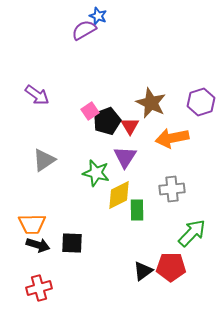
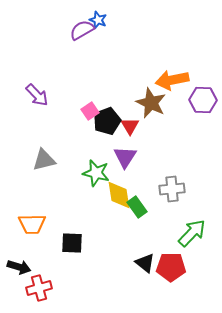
blue star: moved 4 px down
purple semicircle: moved 2 px left
purple arrow: rotated 10 degrees clockwise
purple hexagon: moved 2 px right, 2 px up; rotated 20 degrees clockwise
orange arrow: moved 58 px up
gray triangle: rotated 20 degrees clockwise
yellow diamond: rotated 72 degrees counterclockwise
green rectangle: moved 3 px up; rotated 35 degrees counterclockwise
black arrow: moved 19 px left, 22 px down
black triangle: moved 2 px right, 8 px up; rotated 45 degrees counterclockwise
